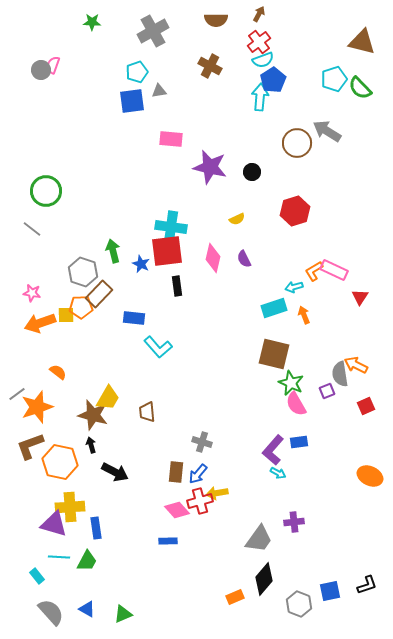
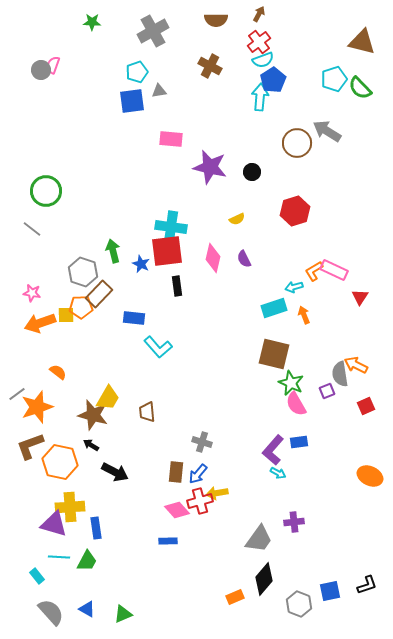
black arrow at (91, 445): rotated 42 degrees counterclockwise
